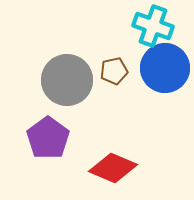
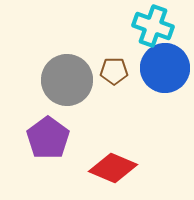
brown pentagon: rotated 12 degrees clockwise
